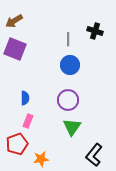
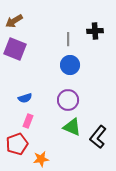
black cross: rotated 21 degrees counterclockwise
blue semicircle: rotated 72 degrees clockwise
green triangle: rotated 42 degrees counterclockwise
black L-shape: moved 4 px right, 18 px up
